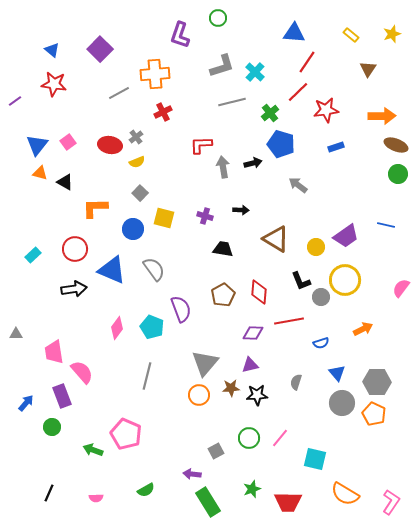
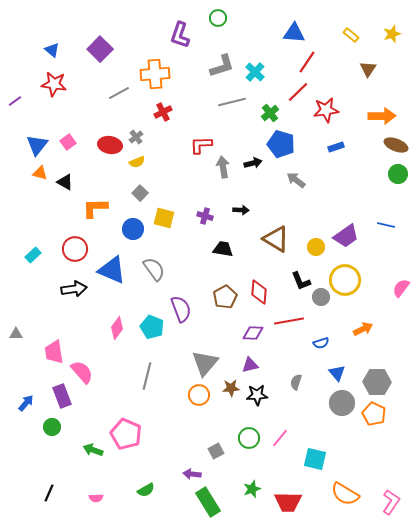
gray arrow at (298, 185): moved 2 px left, 5 px up
brown pentagon at (223, 295): moved 2 px right, 2 px down
